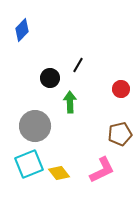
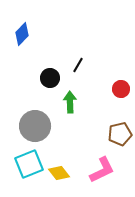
blue diamond: moved 4 px down
